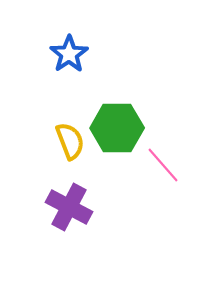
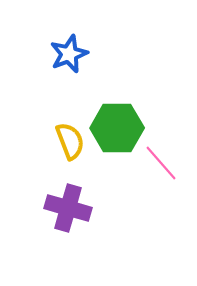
blue star: rotated 12 degrees clockwise
pink line: moved 2 px left, 2 px up
purple cross: moved 1 px left, 1 px down; rotated 12 degrees counterclockwise
